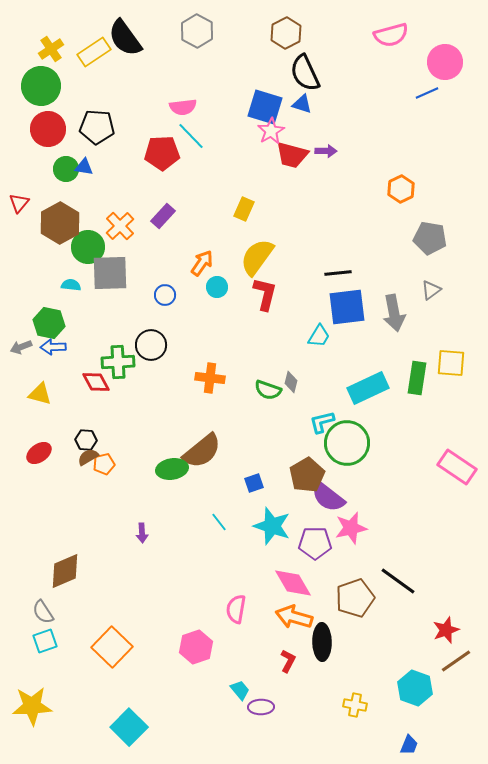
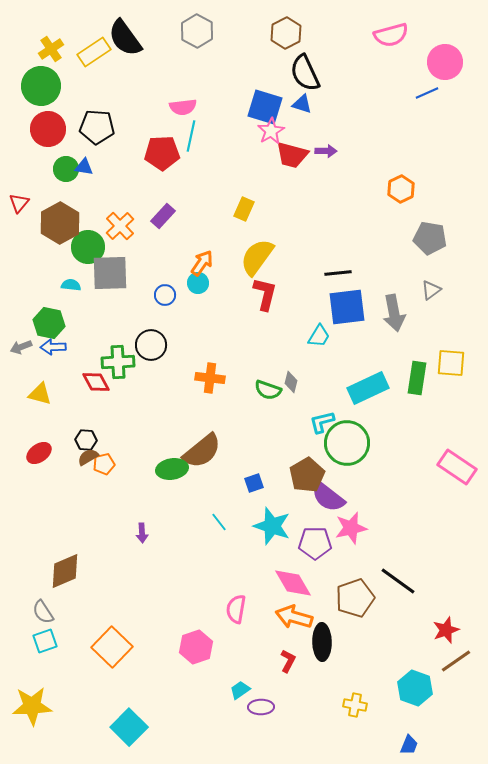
cyan line at (191, 136): rotated 56 degrees clockwise
cyan circle at (217, 287): moved 19 px left, 4 px up
cyan trapezoid at (240, 690): rotated 85 degrees counterclockwise
